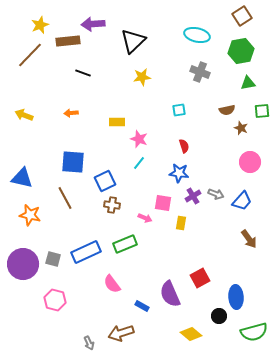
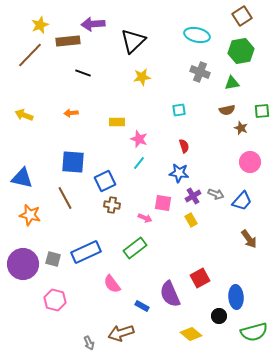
green triangle at (248, 83): moved 16 px left
yellow rectangle at (181, 223): moved 10 px right, 3 px up; rotated 40 degrees counterclockwise
green rectangle at (125, 244): moved 10 px right, 4 px down; rotated 15 degrees counterclockwise
